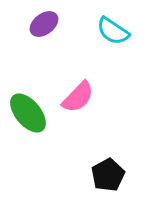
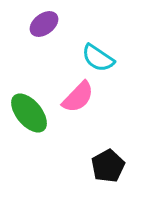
cyan semicircle: moved 15 px left, 27 px down
green ellipse: moved 1 px right
black pentagon: moved 9 px up
